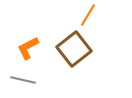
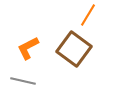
brown square: rotated 16 degrees counterclockwise
gray line: moved 1 px down
